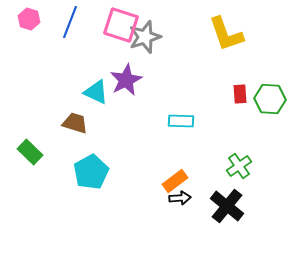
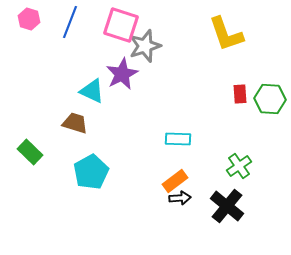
gray star: moved 9 px down
purple star: moved 4 px left, 6 px up
cyan triangle: moved 4 px left, 1 px up
cyan rectangle: moved 3 px left, 18 px down
